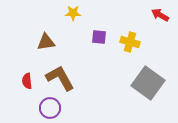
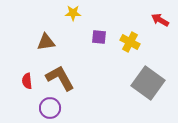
red arrow: moved 5 px down
yellow cross: rotated 12 degrees clockwise
